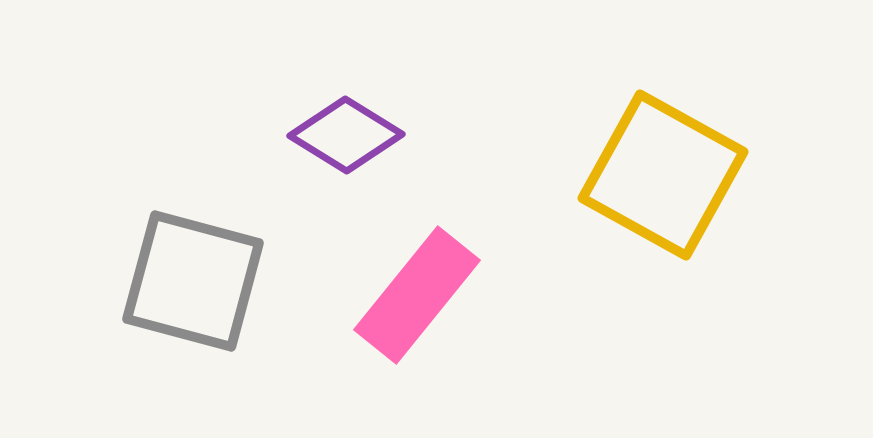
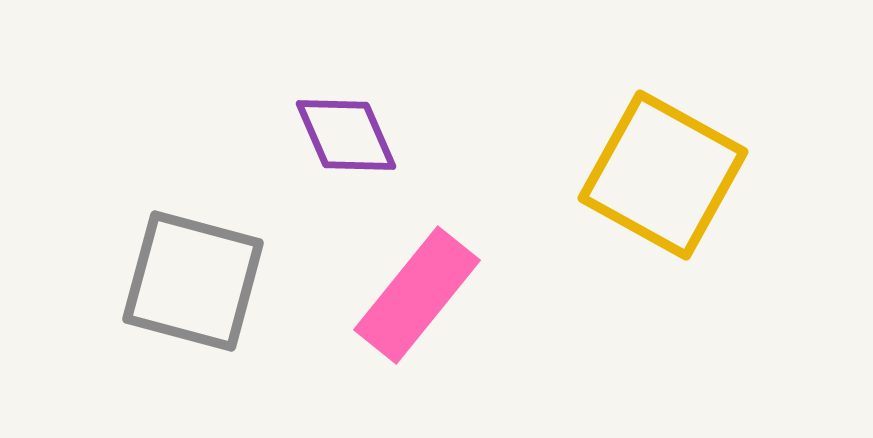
purple diamond: rotated 35 degrees clockwise
